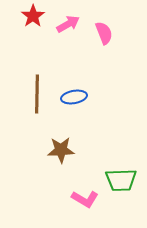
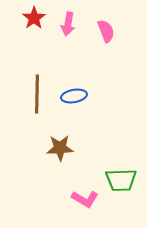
red star: moved 1 px right, 2 px down
pink arrow: rotated 130 degrees clockwise
pink semicircle: moved 2 px right, 2 px up
blue ellipse: moved 1 px up
brown star: moved 1 px left, 2 px up
